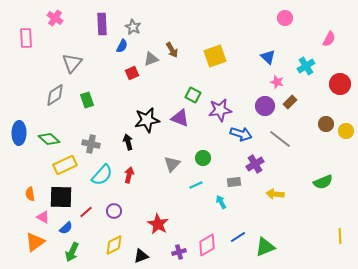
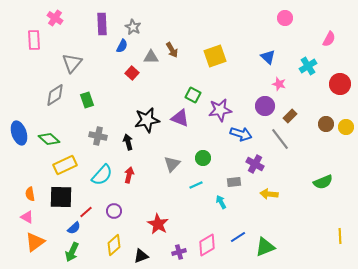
pink rectangle at (26, 38): moved 8 px right, 2 px down
gray triangle at (151, 59): moved 2 px up; rotated 21 degrees clockwise
cyan cross at (306, 66): moved 2 px right
red square at (132, 73): rotated 24 degrees counterclockwise
pink star at (277, 82): moved 2 px right, 2 px down
brown rectangle at (290, 102): moved 14 px down
yellow circle at (346, 131): moved 4 px up
blue ellipse at (19, 133): rotated 20 degrees counterclockwise
gray line at (280, 139): rotated 15 degrees clockwise
gray cross at (91, 144): moved 7 px right, 8 px up
purple cross at (255, 164): rotated 30 degrees counterclockwise
yellow arrow at (275, 194): moved 6 px left
pink triangle at (43, 217): moved 16 px left
blue semicircle at (66, 228): moved 8 px right
yellow diamond at (114, 245): rotated 15 degrees counterclockwise
